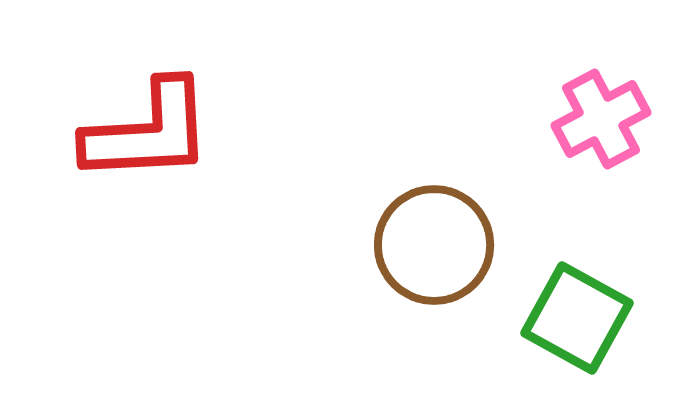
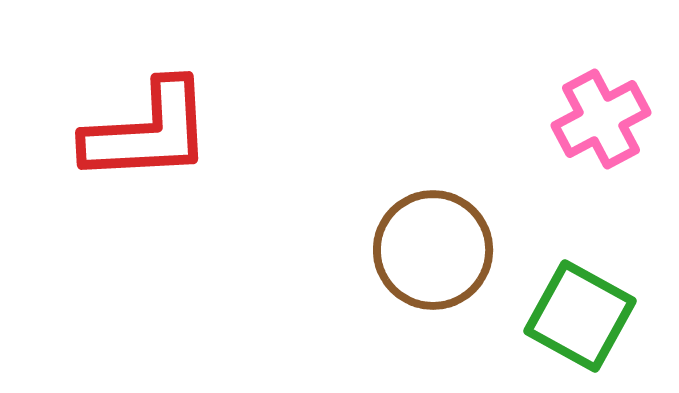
brown circle: moved 1 px left, 5 px down
green square: moved 3 px right, 2 px up
